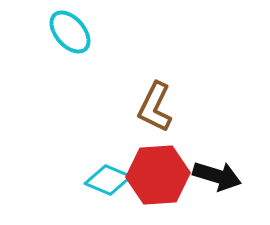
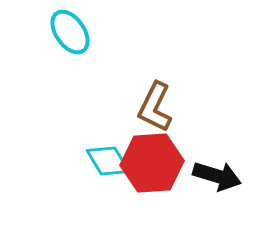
cyan ellipse: rotated 6 degrees clockwise
red hexagon: moved 6 px left, 12 px up
cyan diamond: moved 19 px up; rotated 36 degrees clockwise
